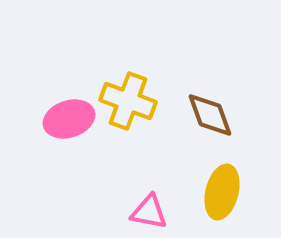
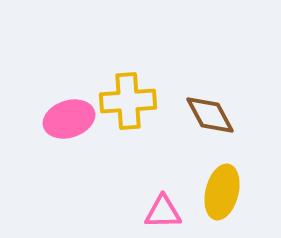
yellow cross: rotated 24 degrees counterclockwise
brown diamond: rotated 8 degrees counterclockwise
pink triangle: moved 14 px right; rotated 12 degrees counterclockwise
